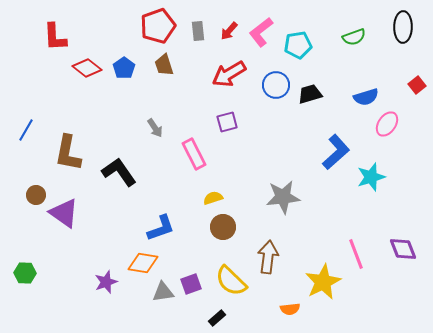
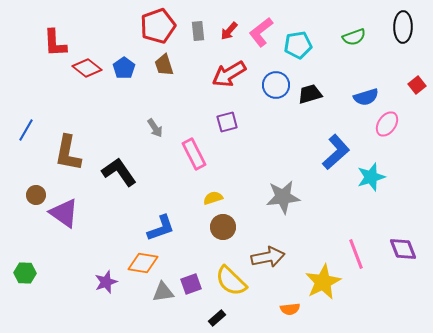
red L-shape at (55, 37): moved 6 px down
brown arrow at (268, 257): rotated 72 degrees clockwise
